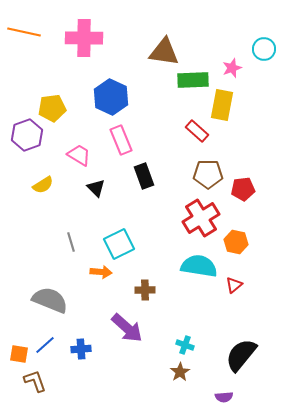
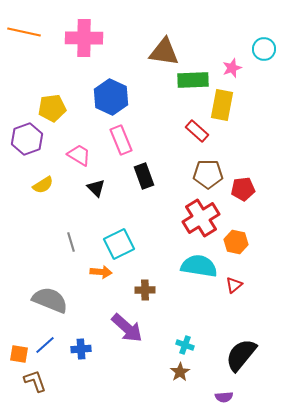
purple hexagon: moved 4 px down
